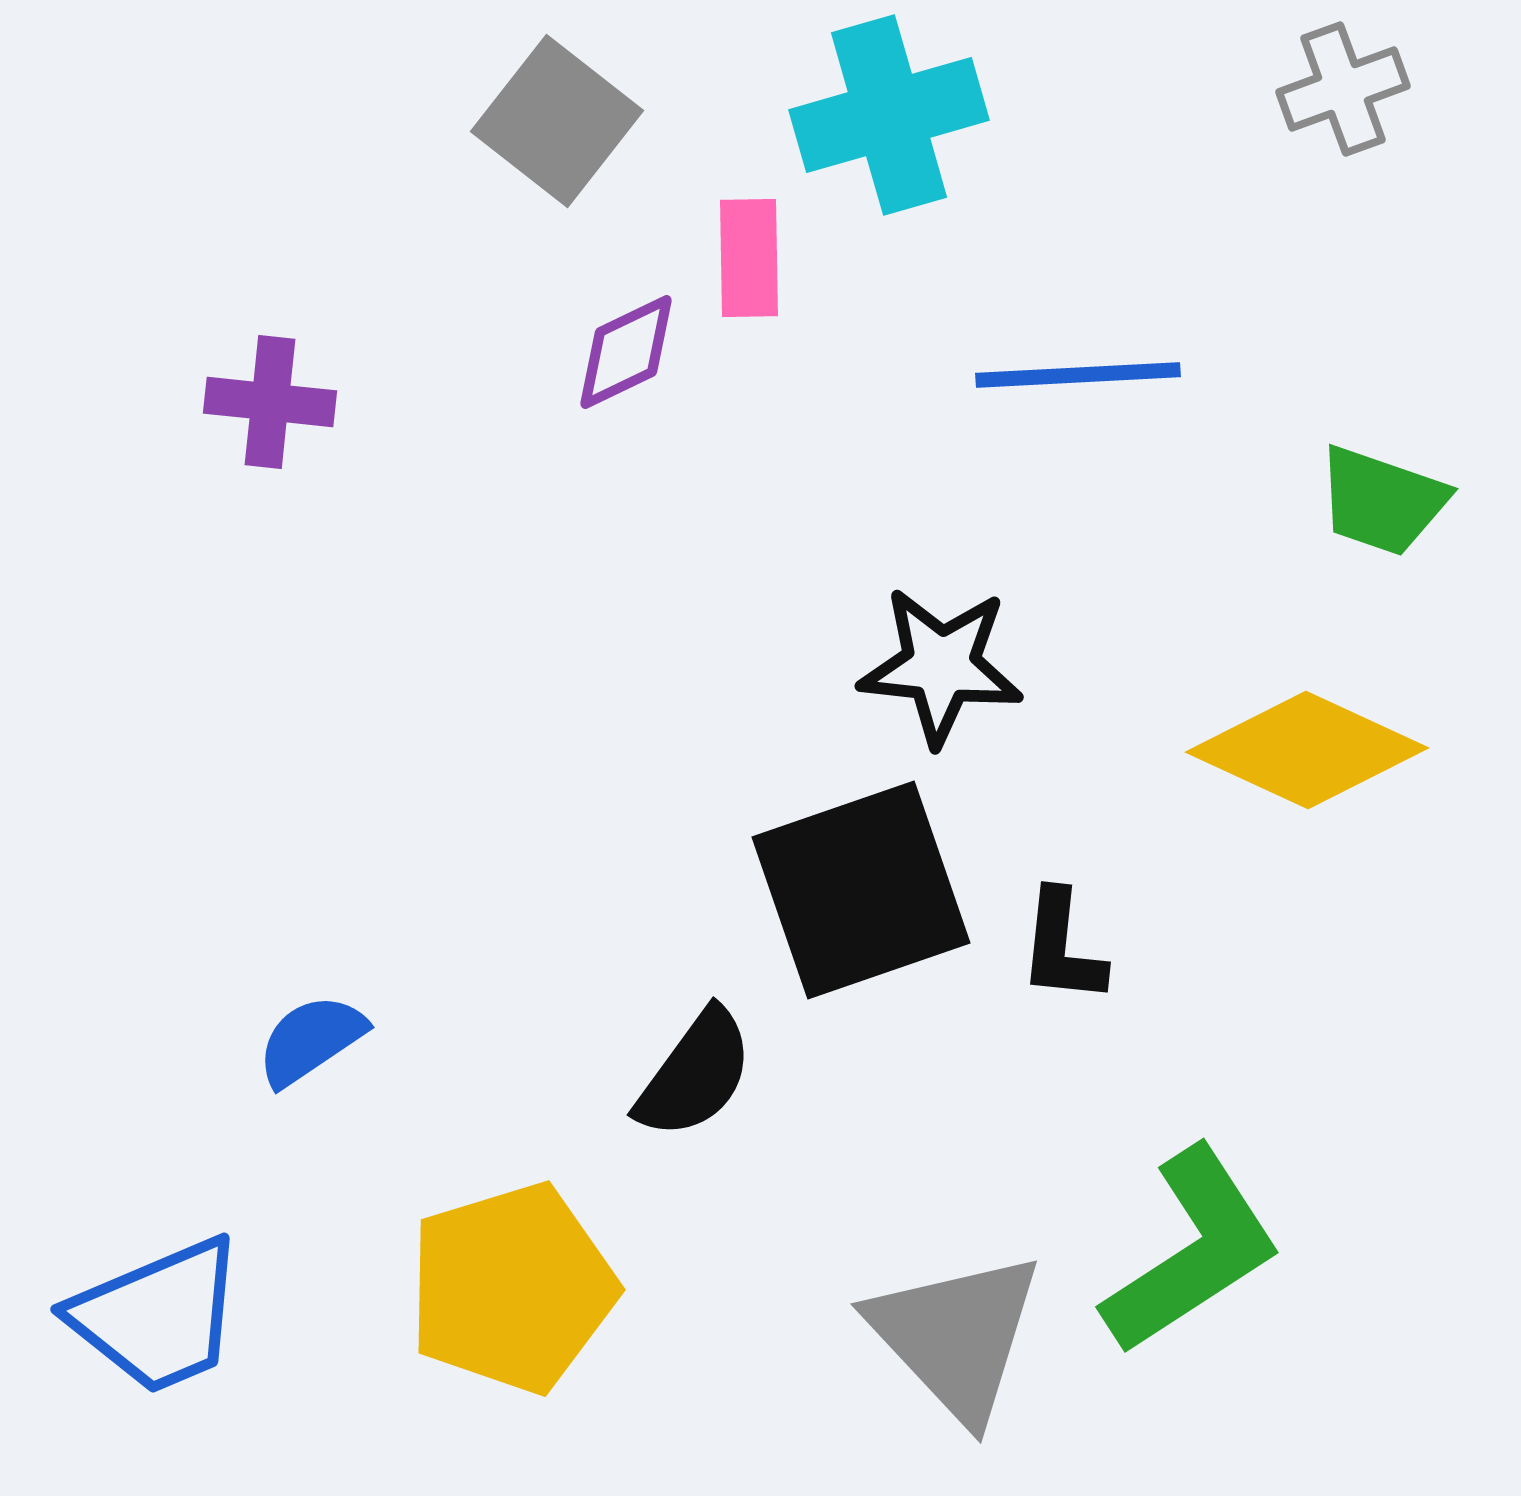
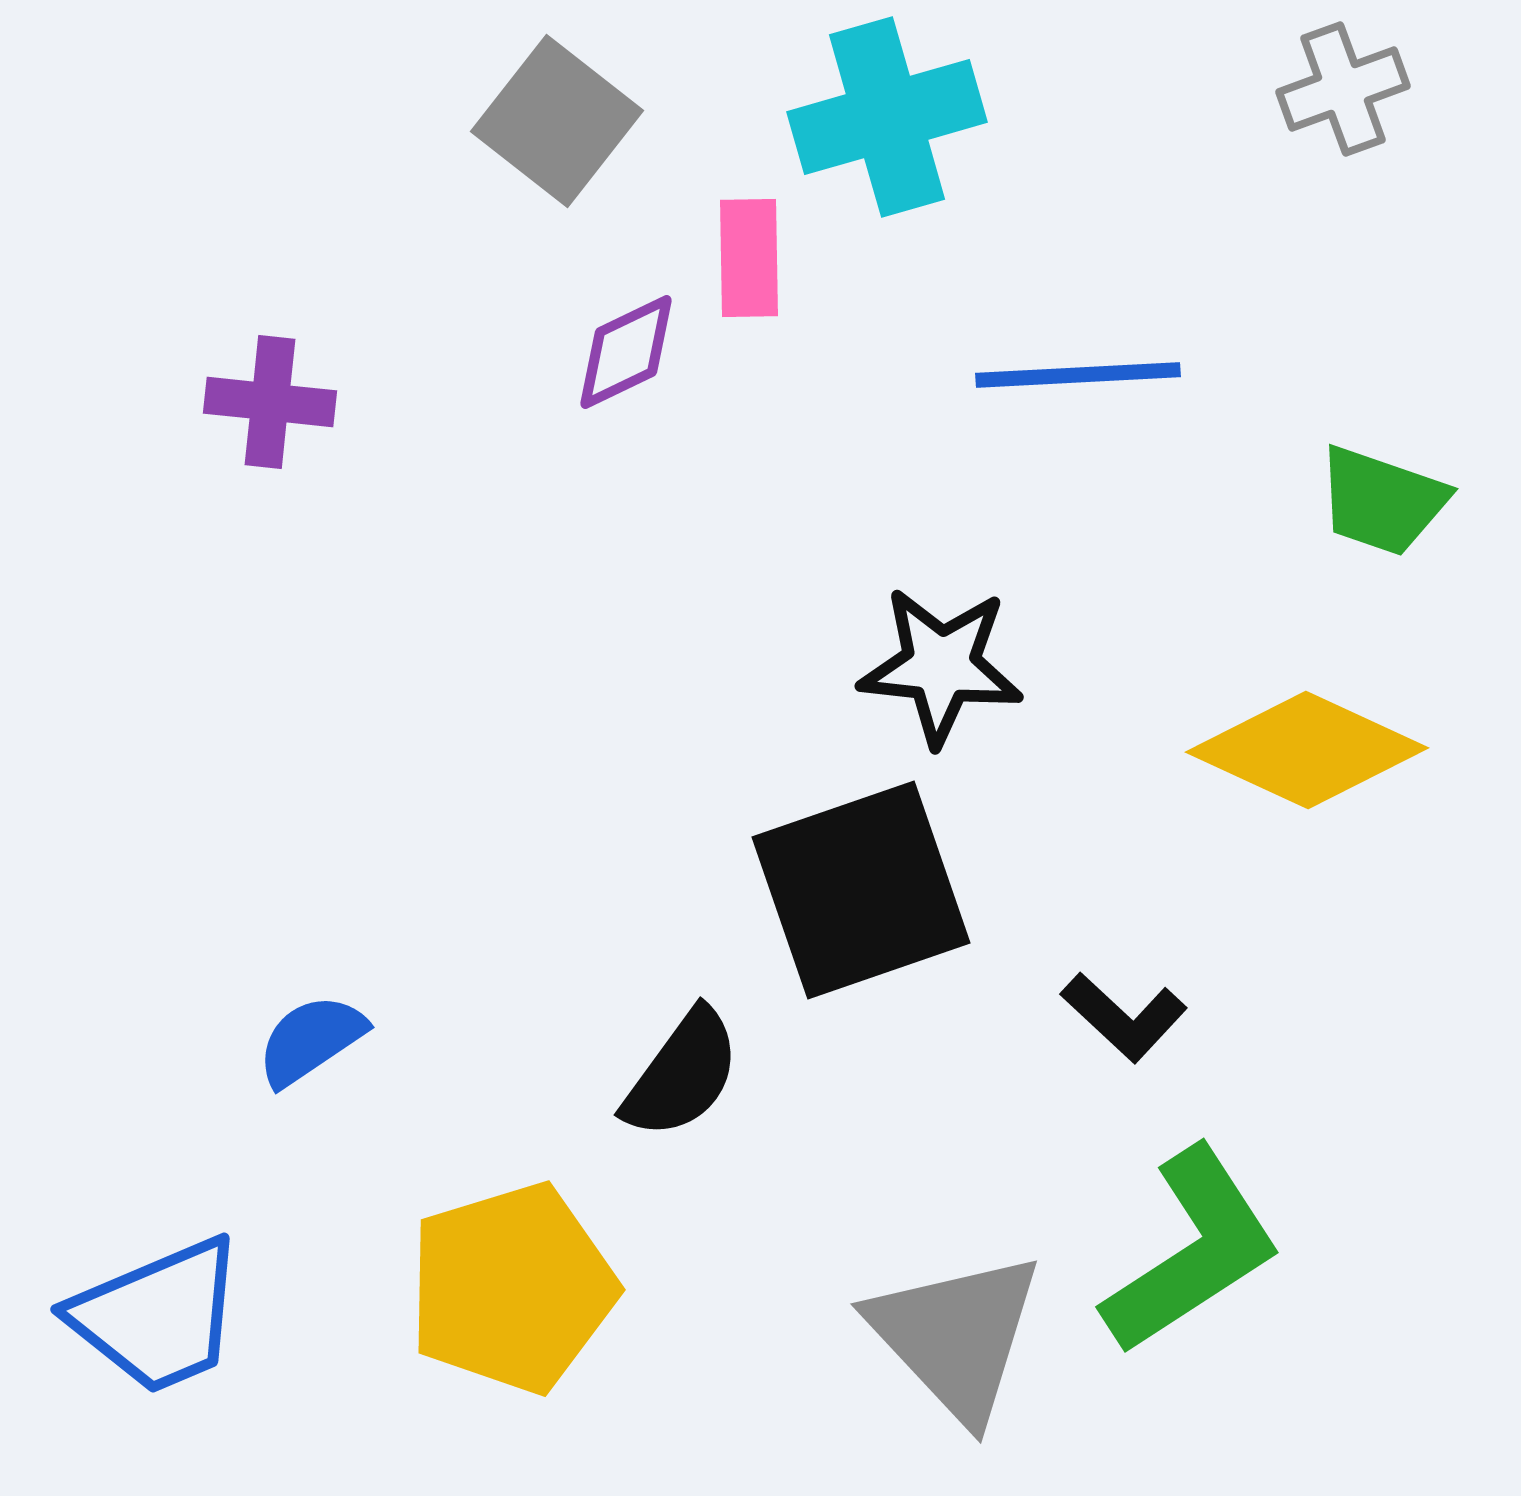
cyan cross: moved 2 px left, 2 px down
black L-shape: moved 62 px right, 70 px down; rotated 53 degrees counterclockwise
black semicircle: moved 13 px left
